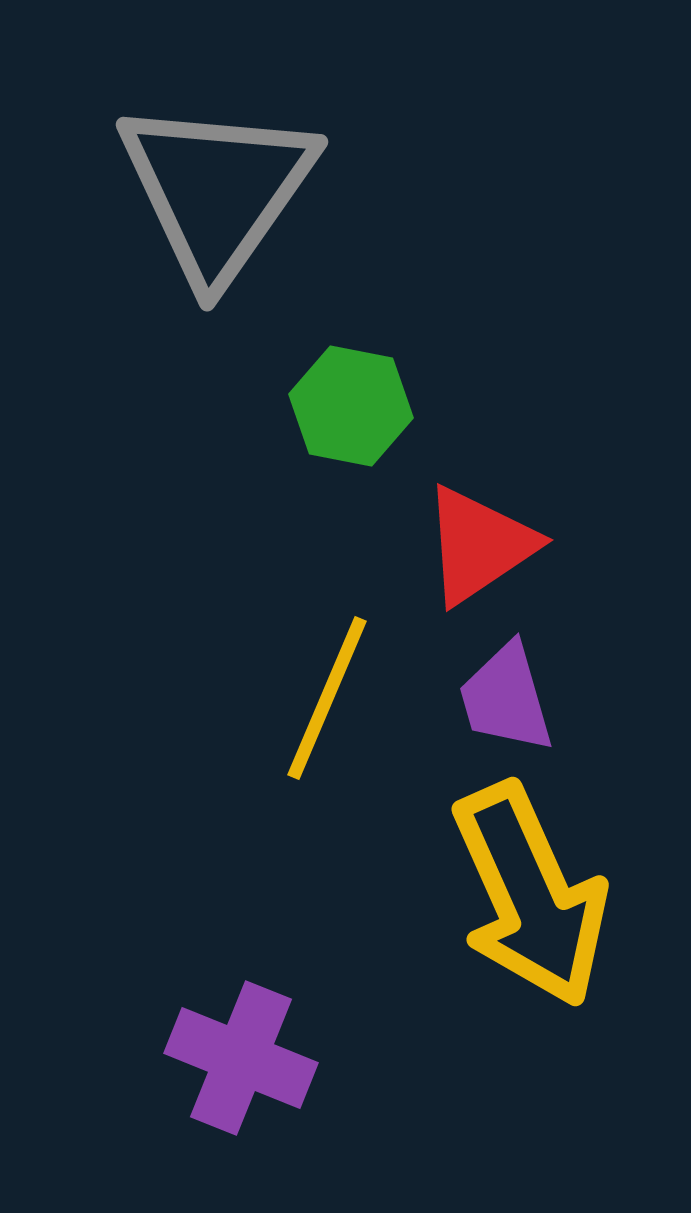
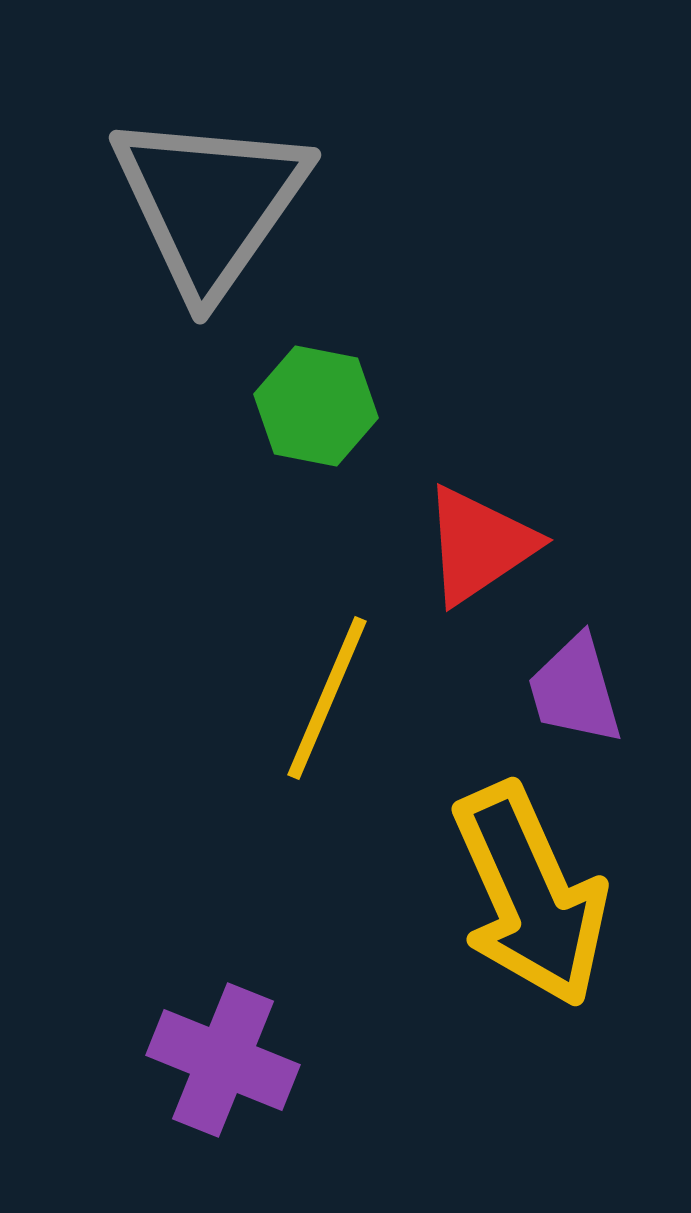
gray triangle: moved 7 px left, 13 px down
green hexagon: moved 35 px left
purple trapezoid: moved 69 px right, 8 px up
purple cross: moved 18 px left, 2 px down
